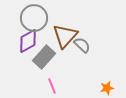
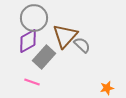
pink line: moved 20 px left, 4 px up; rotated 49 degrees counterclockwise
